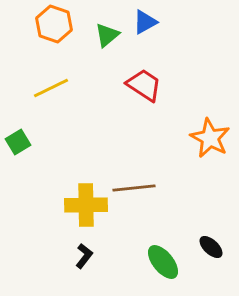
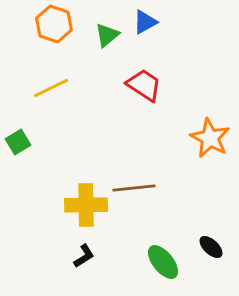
black L-shape: rotated 20 degrees clockwise
